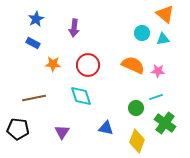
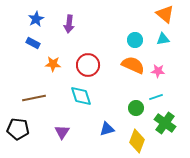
purple arrow: moved 5 px left, 4 px up
cyan circle: moved 7 px left, 7 px down
blue triangle: moved 1 px right, 1 px down; rotated 28 degrees counterclockwise
